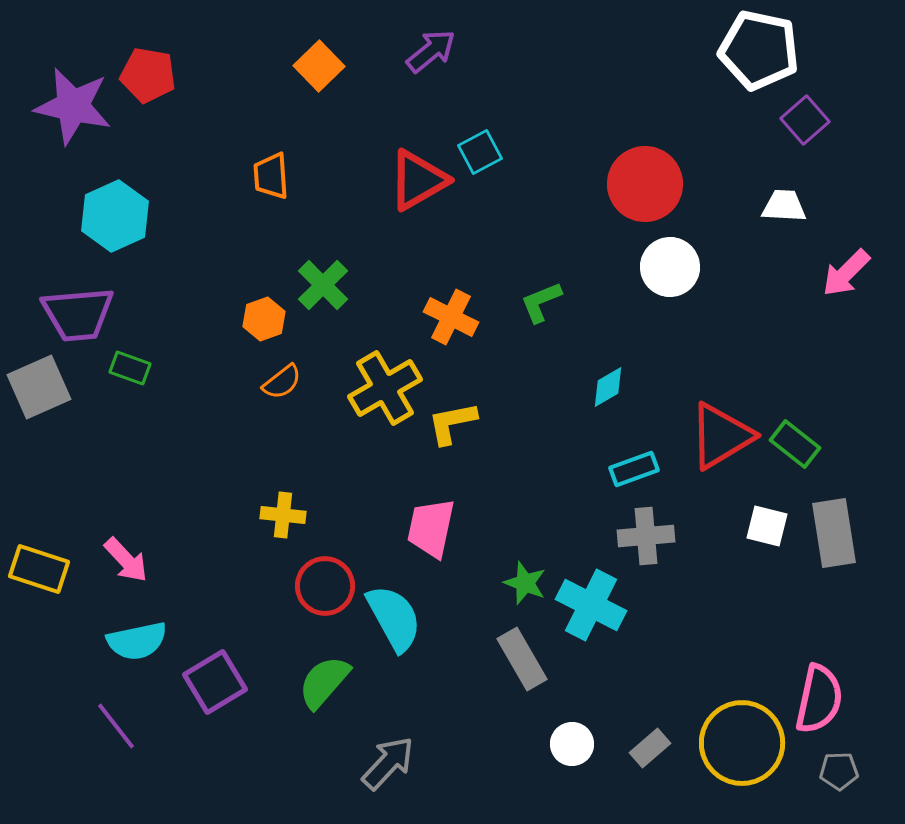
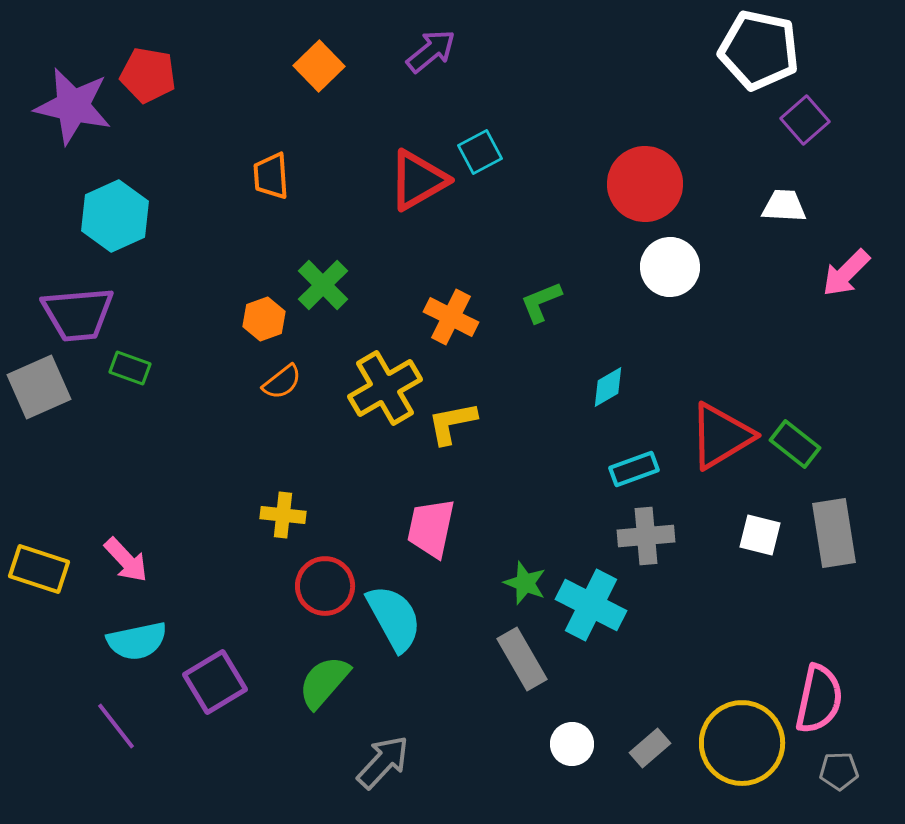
white square at (767, 526): moved 7 px left, 9 px down
gray arrow at (388, 763): moved 5 px left, 1 px up
